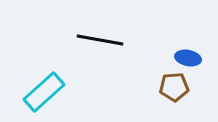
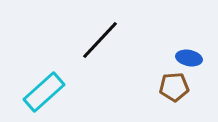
black line: rotated 57 degrees counterclockwise
blue ellipse: moved 1 px right
